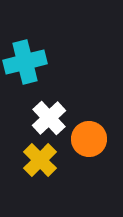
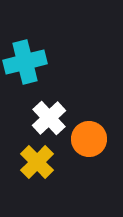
yellow cross: moved 3 px left, 2 px down
